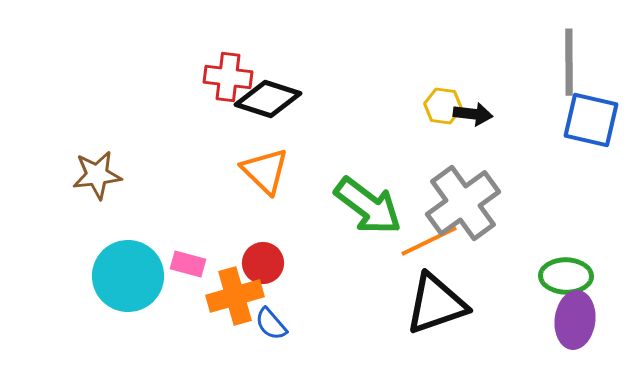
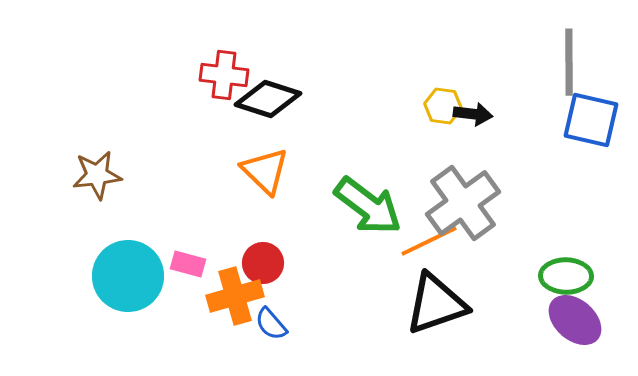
red cross: moved 4 px left, 2 px up
purple ellipse: rotated 56 degrees counterclockwise
